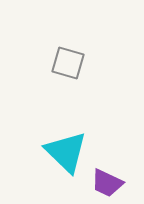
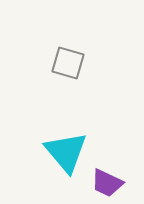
cyan triangle: rotated 6 degrees clockwise
